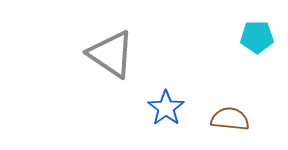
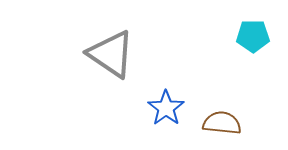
cyan pentagon: moved 4 px left, 1 px up
brown semicircle: moved 8 px left, 4 px down
